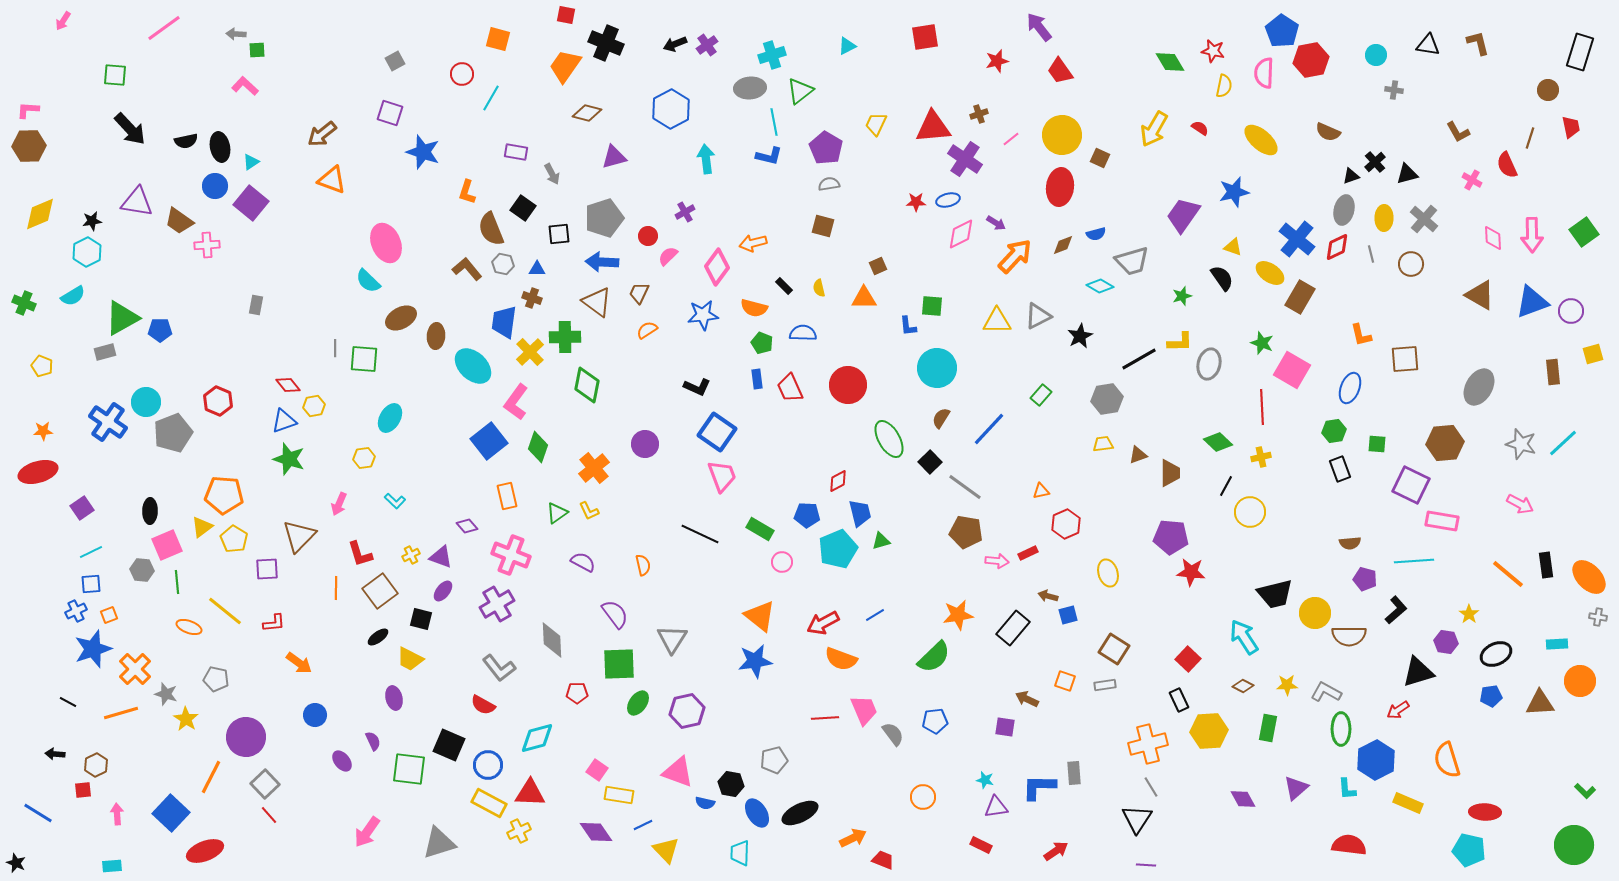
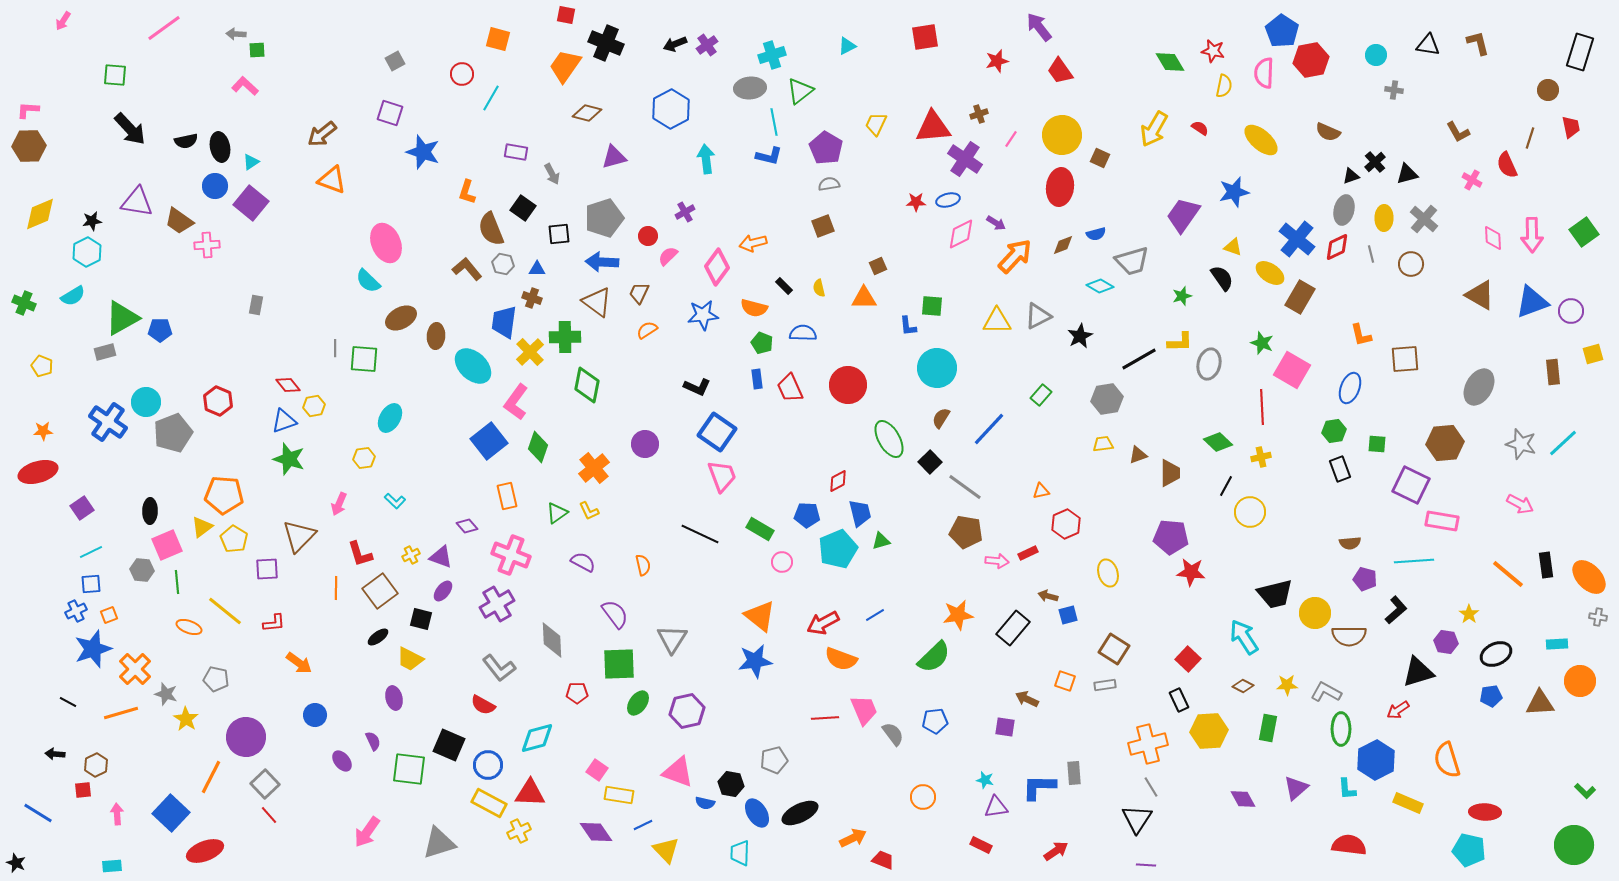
pink line at (1011, 139): rotated 18 degrees counterclockwise
brown square at (823, 226): rotated 35 degrees counterclockwise
